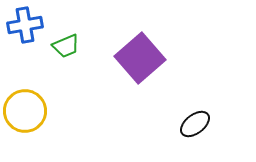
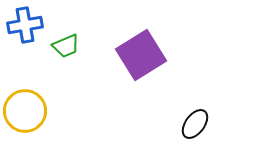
purple square: moved 1 px right, 3 px up; rotated 9 degrees clockwise
black ellipse: rotated 16 degrees counterclockwise
